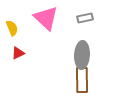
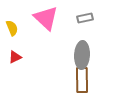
red triangle: moved 3 px left, 4 px down
